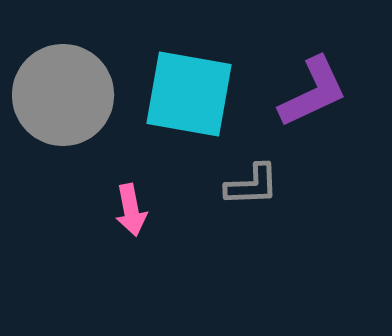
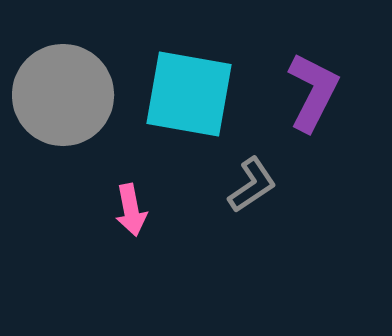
purple L-shape: rotated 38 degrees counterclockwise
gray L-shape: rotated 32 degrees counterclockwise
